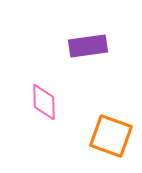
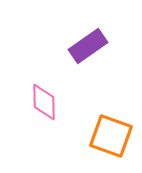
purple rectangle: rotated 27 degrees counterclockwise
